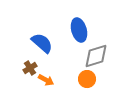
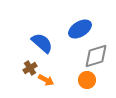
blue ellipse: moved 1 px right, 1 px up; rotated 75 degrees clockwise
orange circle: moved 1 px down
